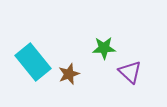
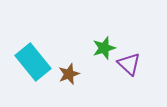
green star: rotated 15 degrees counterclockwise
purple triangle: moved 1 px left, 8 px up
